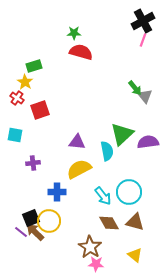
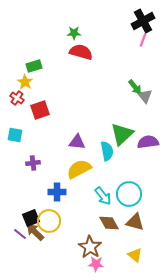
green arrow: moved 1 px up
cyan circle: moved 2 px down
purple line: moved 1 px left, 2 px down
